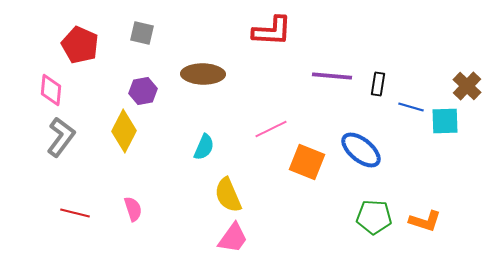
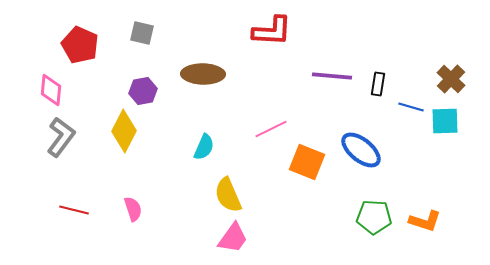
brown cross: moved 16 px left, 7 px up
red line: moved 1 px left, 3 px up
